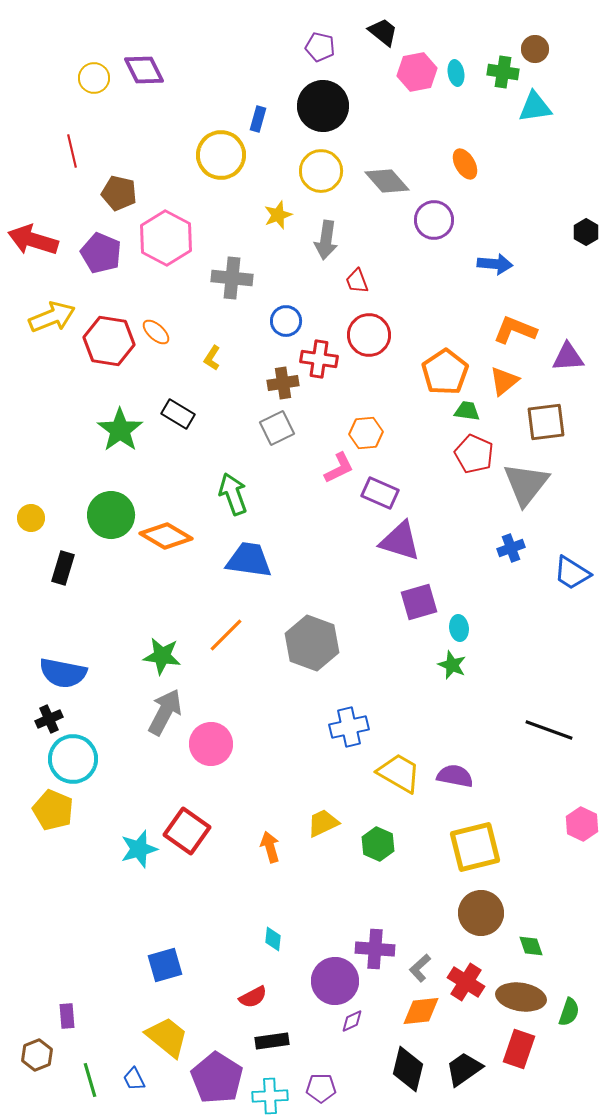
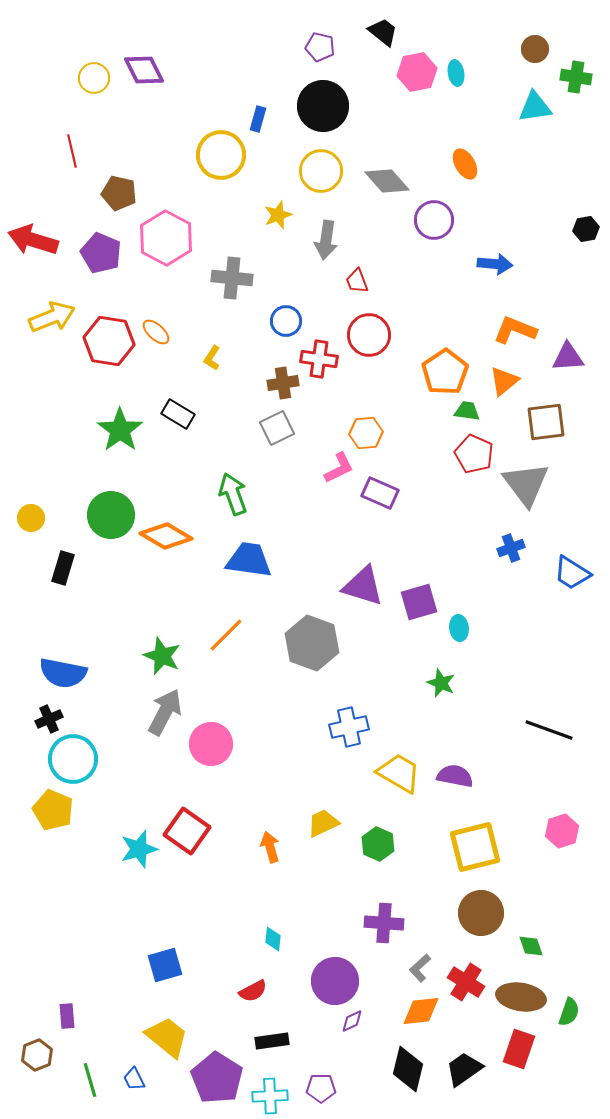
green cross at (503, 72): moved 73 px right, 5 px down
black hexagon at (586, 232): moved 3 px up; rotated 20 degrees clockwise
gray triangle at (526, 484): rotated 15 degrees counterclockwise
purple triangle at (400, 541): moved 37 px left, 45 px down
green star at (162, 656): rotated 15 degrees clockwise
green star at (452, 665): moved 11 px left, 18 px down
pink hexagon at (582, 824): moved 20 px left, 7 px down; rotated 16 degrees clockwise
purple cross at (375, 949): moved 9 px right, 26 px up
red semicircle at (253, 997): moved 6 px up
